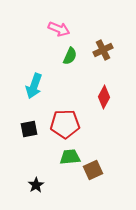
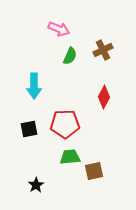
cyan arrow: rotated 20 degrees counterclockwise
brown square: moved 1 px right, 1 px down; rotated 12 degrees clockwise
